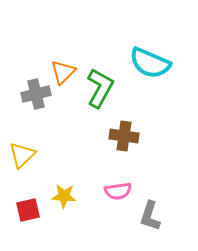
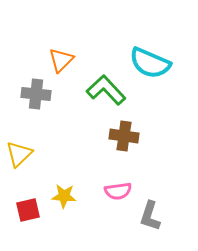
orange triangle: moved 2 px left, 12 px up
green L-shape: moved 6 px right, 2 px down; rotated 72 degrees counterclockwise
gray cross: rotated 20 degrees clockwise
yellow triangle: moved 3 px left, 1 px up
